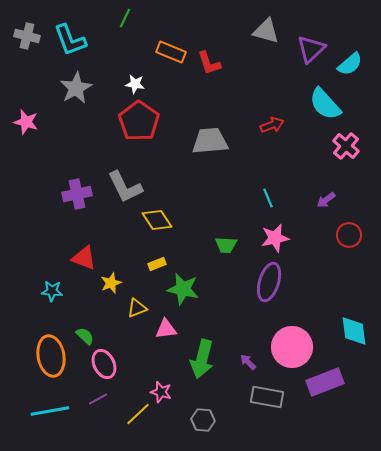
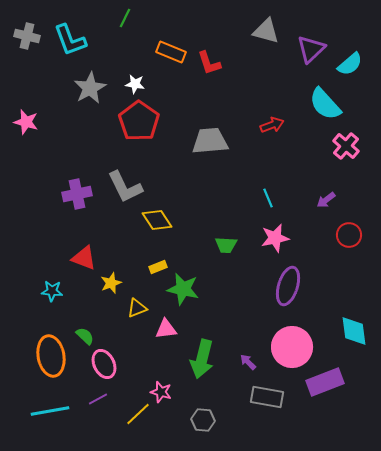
gray star at (76, 88): moved 14 px right
yellow rectangle at (157, 264): moved 1 px right, 3 px down
purple ellipse at (269, 282): moved 19 px right, 4 px down
